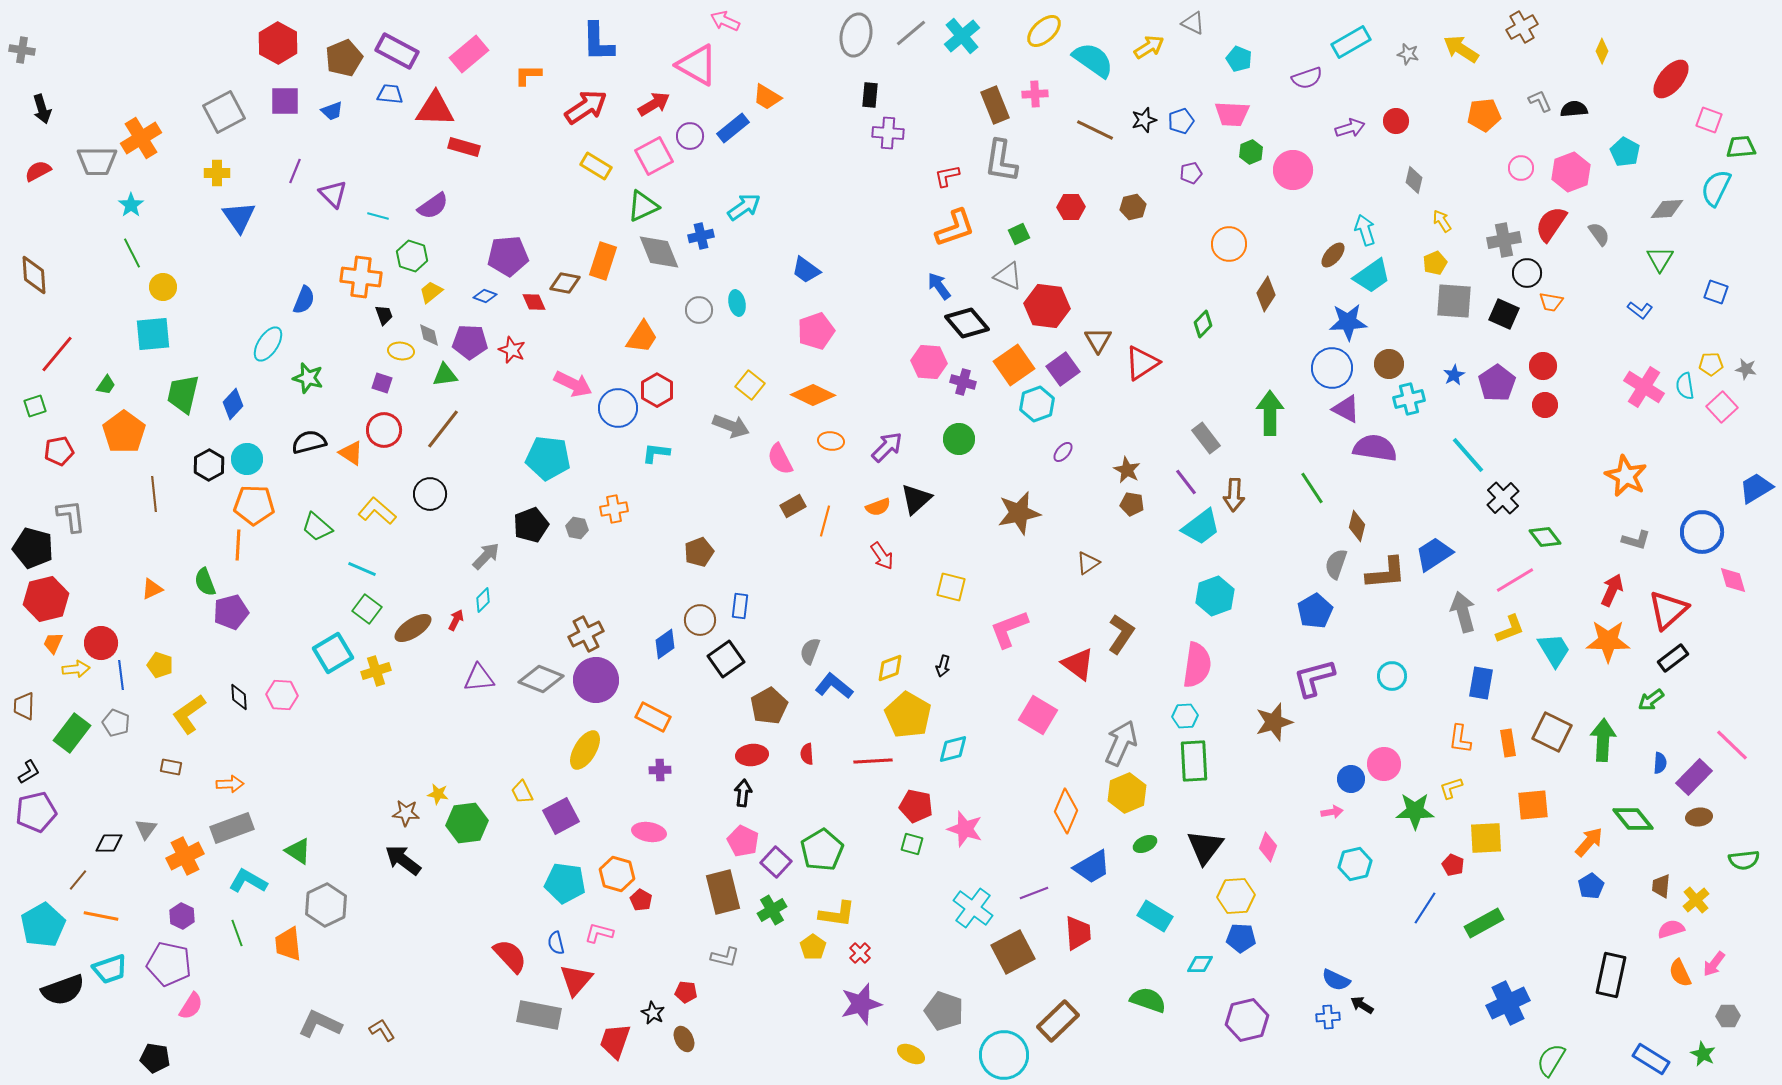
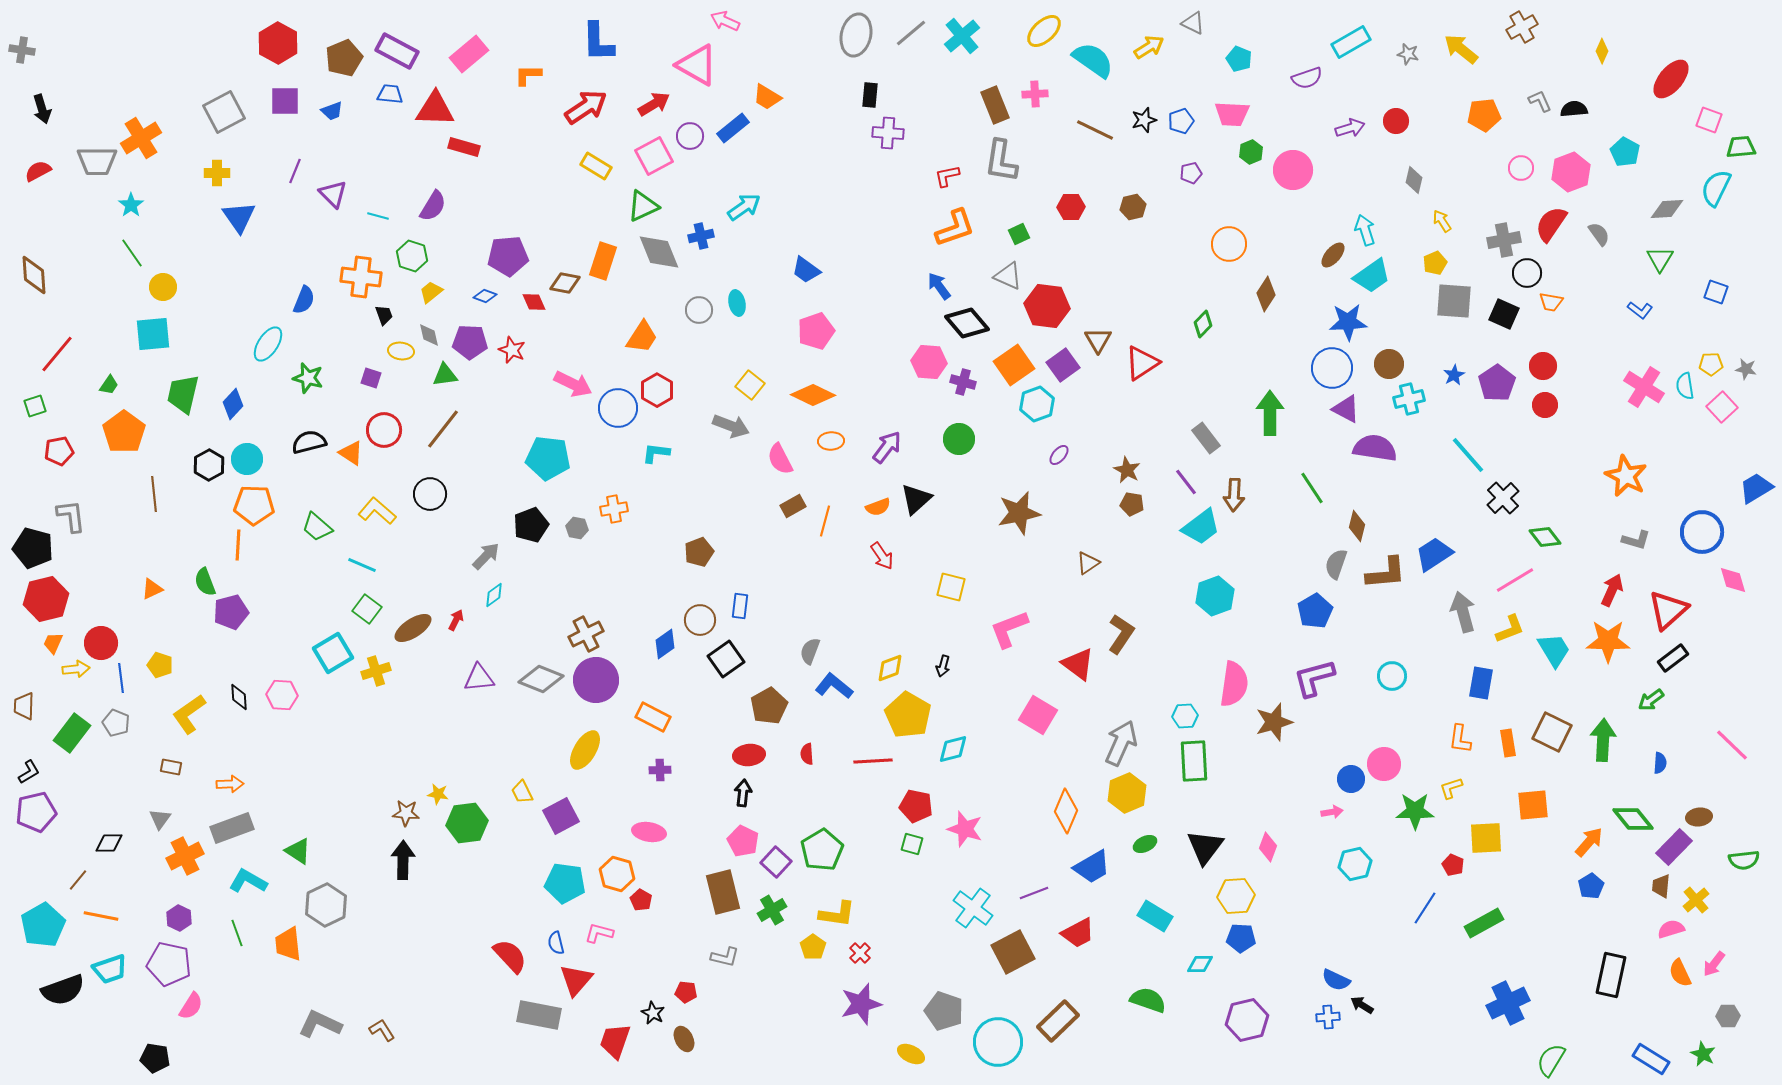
yellow arrow at (1461, 49): rotated 6 degrees clockwise
purple semicircle at (433, 206): rotated 24 degrees counterclockwise
green line at (132, 253): rotated 8 degrees counterclockwise
purple square at (1063, 369): moved 4 px up
purple square at (382, 383): moved 11 px left, 5 px up
green trapezoid at (106, 385): moved 3 px right
orange ellipse at (831, 441): rotated 10 degrees counterclockwise
purple arrow at (887, 447): rotated 8 degrees counterclockwise
purple ellipse at (1063, 452): moved 4 px left, 3 px down
cyan line at (362, 569): moved 4 px up
cyan diamond at (483, 600): moved 11 px right, 5 px up; rotated 10 degrees clockwise
pink semicircle at (1197, 665): moved 37 px right, 19 px down
blue line at (121, 675): moved 3 px down
red ellipse at (752, 755): moved 3 px left
purple rectangle at (1694, 777): moved 20 px left, 70 px down
gray triangle at (146, 829): moved 14 px right, 10 px up
black arrow at (403, 860): rotated 54 degrees clockwise
purple hexagon at (182, 916): moved 3 px left, 2 px down
red trapezoid at (1078, 933): rotated 66 degrees clockwise
cyan circle at (1004, 1055): moved 6 px left, 13 px up
